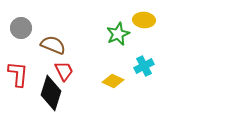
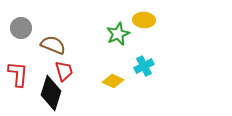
red trapezoid: rotated 10 degrees clockwise
